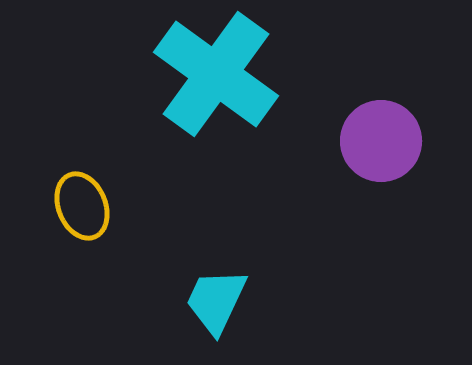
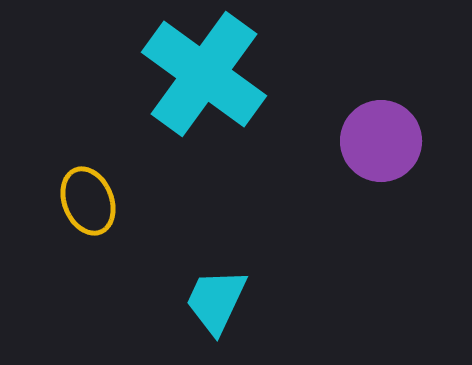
cyan cross: moved 12 px left
yellow ellipse: moved 6 px right, 5 px up
